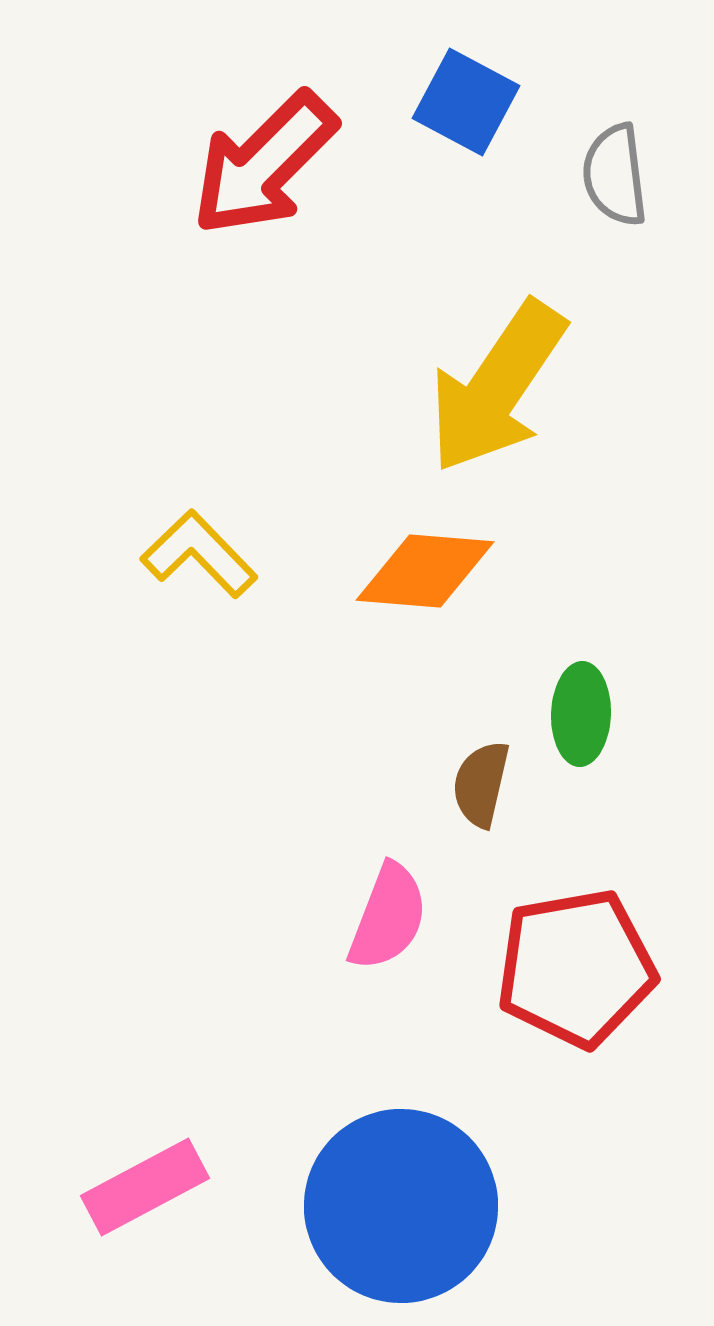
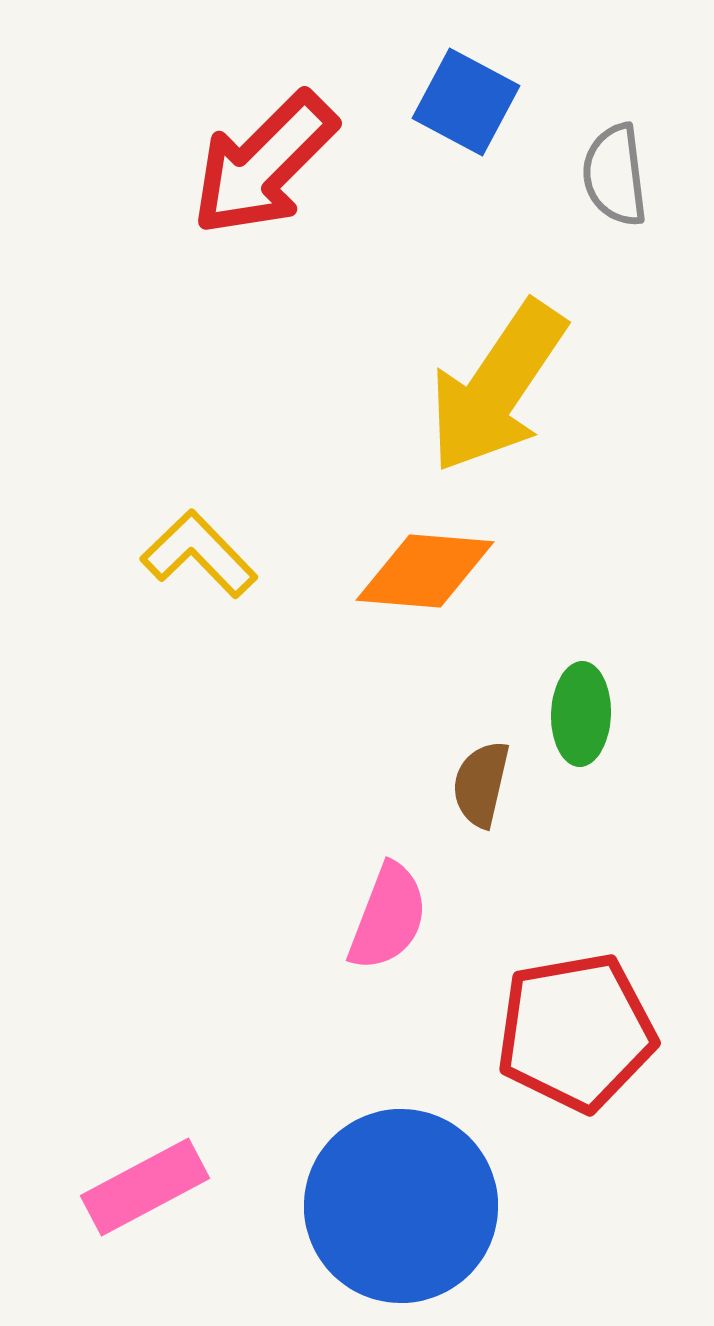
red pentagon: moved 64 px down
